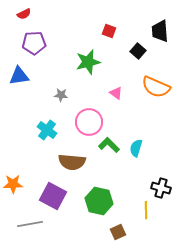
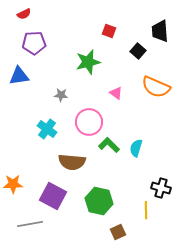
cyan cross: moved 1 px up
